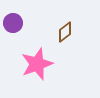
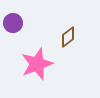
brown diamond: moved 3 px right, 5 px down
